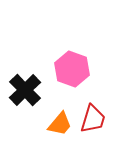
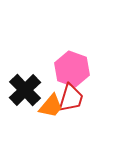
red trapezoid: moved 22 px left, 21 px up
orange trapezoid: moved 9 px left, 18 px up
